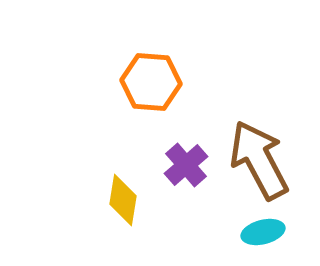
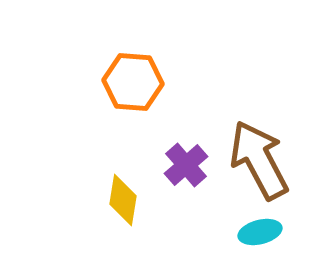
orange hexagon: moved 18 px left
cyan ellipse: moved 3 px left
